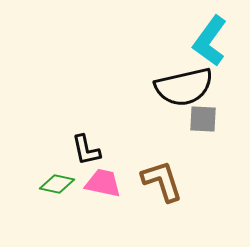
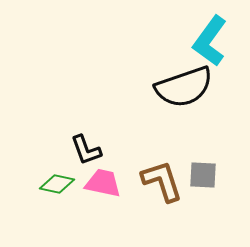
black semicircle: rotated 6 degrees counterclockwise
gray square: moved 56 px down
black L-shape: rotated 8 degrees counterclockwise
